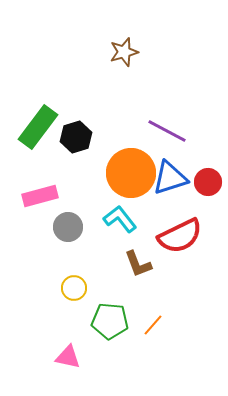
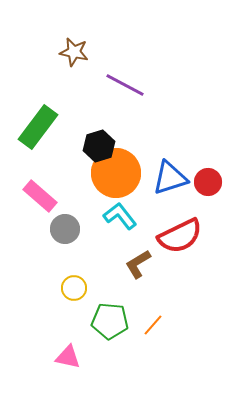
brown star: moved 50 px left; rotated 28 degrees clockwise
purple line: moved 42 px left, 46 px up
black hexagon: moved 23 px right, 9 px down
orange circle: moved 15 px left
pink rectangle: rotated 56 degrees clockwise
cyan L-shape: moved 3 px up
gray circle: moved 3 px left, 2 px down
brown L-shape: rotated 80 degrees clockwise
